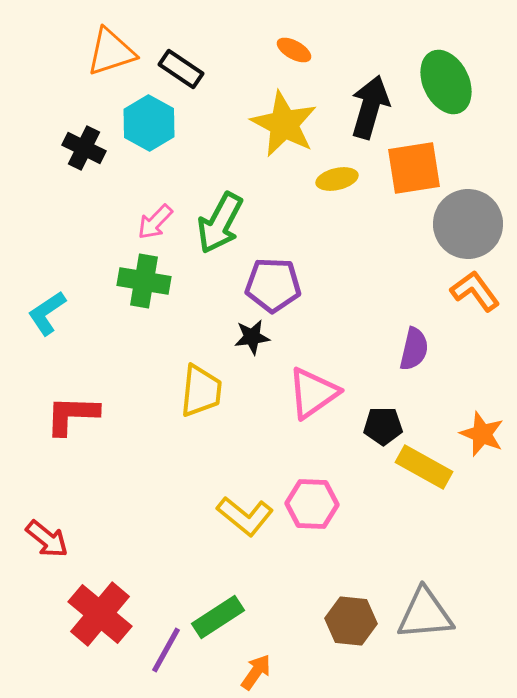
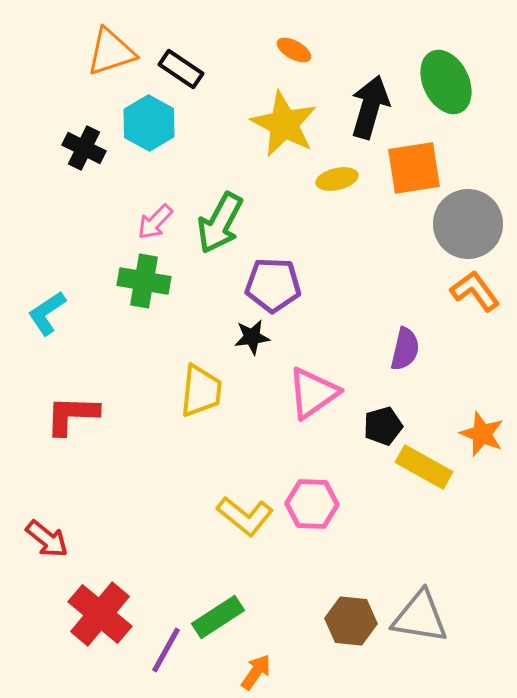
purple semicircle: moved 9 px left
black pentagon: rotated 15 degrees counterclockwise
gray triangle: moved 5 px left, 3 px down; rotated 14 degrees clockwise
